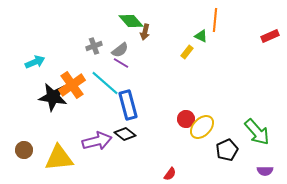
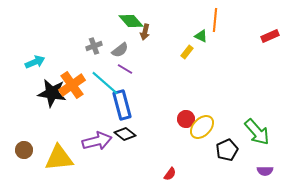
purple line: moved 4 px right, 6 px down
black star: moved 1 px left, 4 px up
blue rectangle: moved 6 px left
